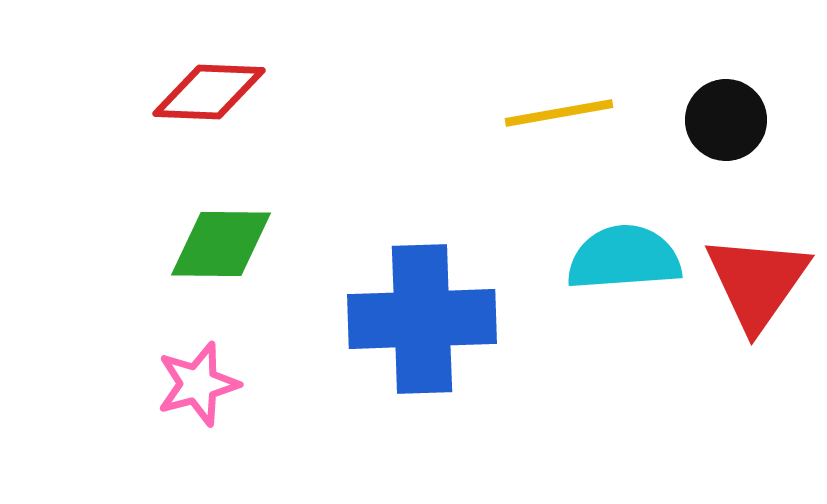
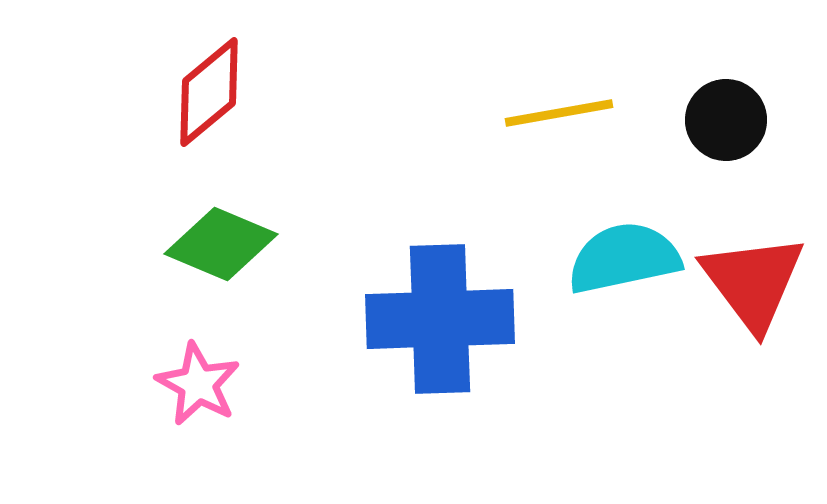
red diamond: rotated 42 degrees counterclockwise
green diamond: rotated 22 degrees clockwise
cyan semicircle: rotated 8 degrees counterclockwise
red triangle: moved 4 px left; rotated 12 degrees counterclockwise
blue cross: moved 18 px right
pink star: rotated 28 degrees counterclockwise
